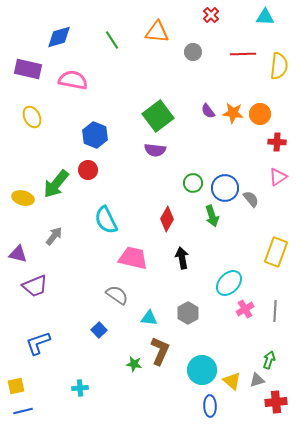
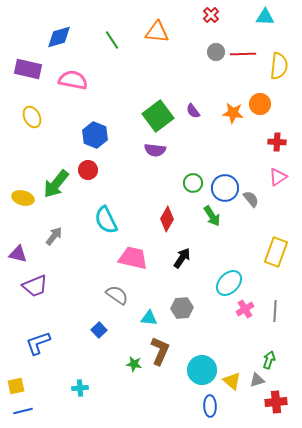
gray circle at (193, 52): moved 23 px right
purple semicircle at (208, 111): moved 15 px left
orange circle at (260, 114): moved 10 px up
green arrow at (212, 216): rotated 15 degrees counterclockwise
black arrow at (182, 258): rotated 45 degrees clockwise
gray hexagon at (188, 313): moved 6 px left, 5 px up; rotated 25 degrees clockwise
